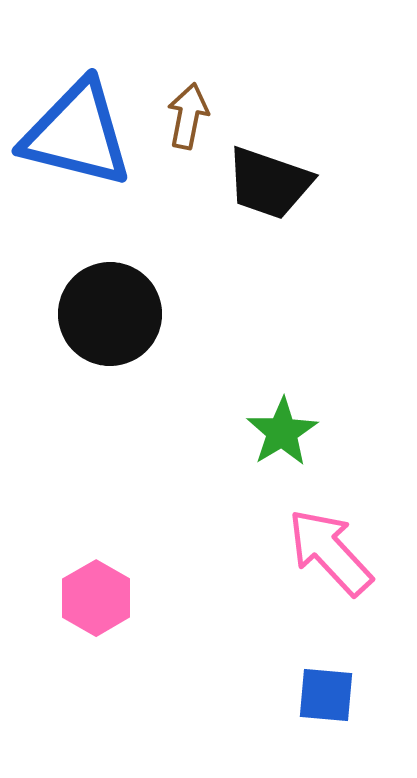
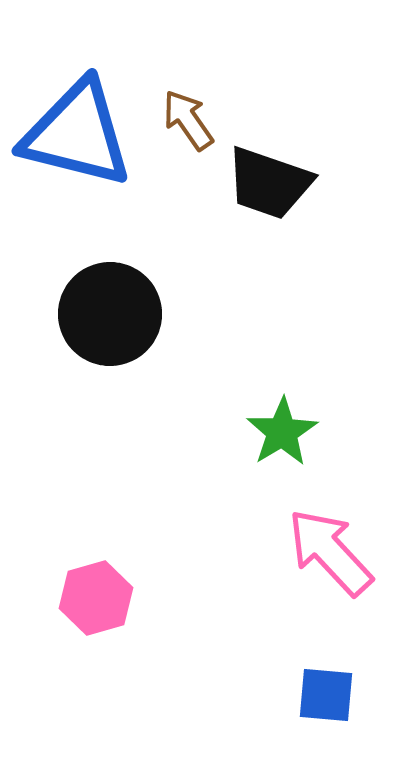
brown arrow: moved 4 px down; rotated 46 degrees counterclockwise
pink hexagon: rotated 14 degrees clockwise
